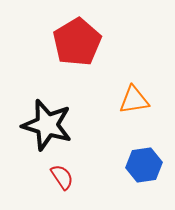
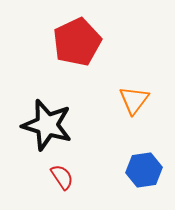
red pentagon: rotated 6 degrees clockwise
orange triangle: rotated 44 degrees counterclockwise
blue hexagon: moved 5 px down
